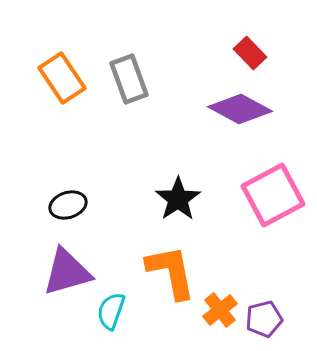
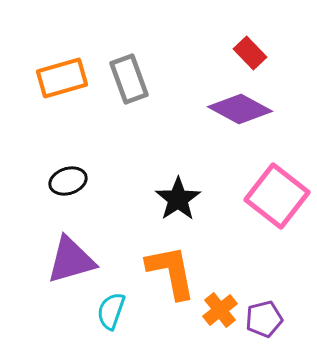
orange rectangle: rotated 72 degrees counterclockwise
pink square: moved 4 px right, 1 px down; rotated 24 degrees counterclockwise
black ellipse: moved 24 px up
purple triangle: moved 4 px right, 12 px up
